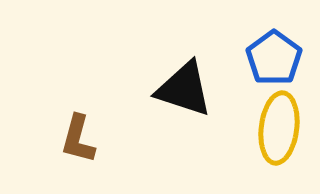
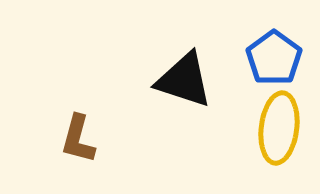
black triangle: moved 9 px up
